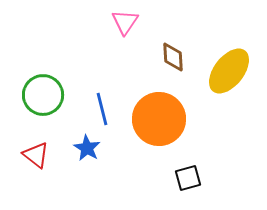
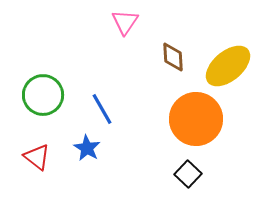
yellow ellipse: moved 1 px left, 5 px up; rotated 12 degrees clockwise
blue line: rotated 16 degrees counterclockwise
orange circle: moved 37 px right
red triangle: moved 1 px right, 2 px down
black square: moved 4 px up; rotated 32 degrees counterclockwise
